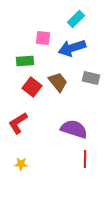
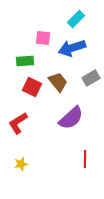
gray rectangle: rotated 42 degrees counterclockwise
red square: rotated 12 degrees counterclockwise
purple semicircle: moved 3 px left, 11 px up; rotated 120 degrees clockwise
yellow star: rotated 16 degrees counterclockwise
